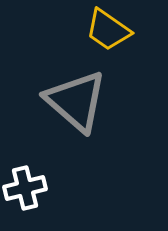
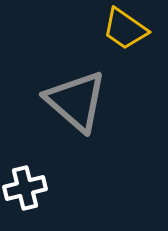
yellow trapezoid: moved 17 px right, 1 px up
